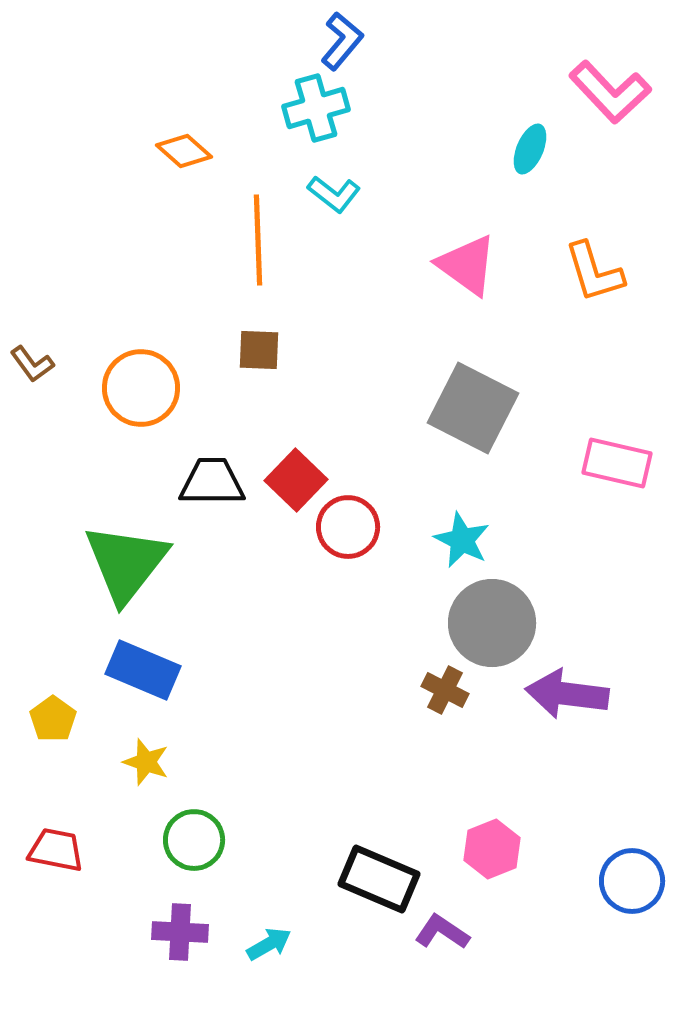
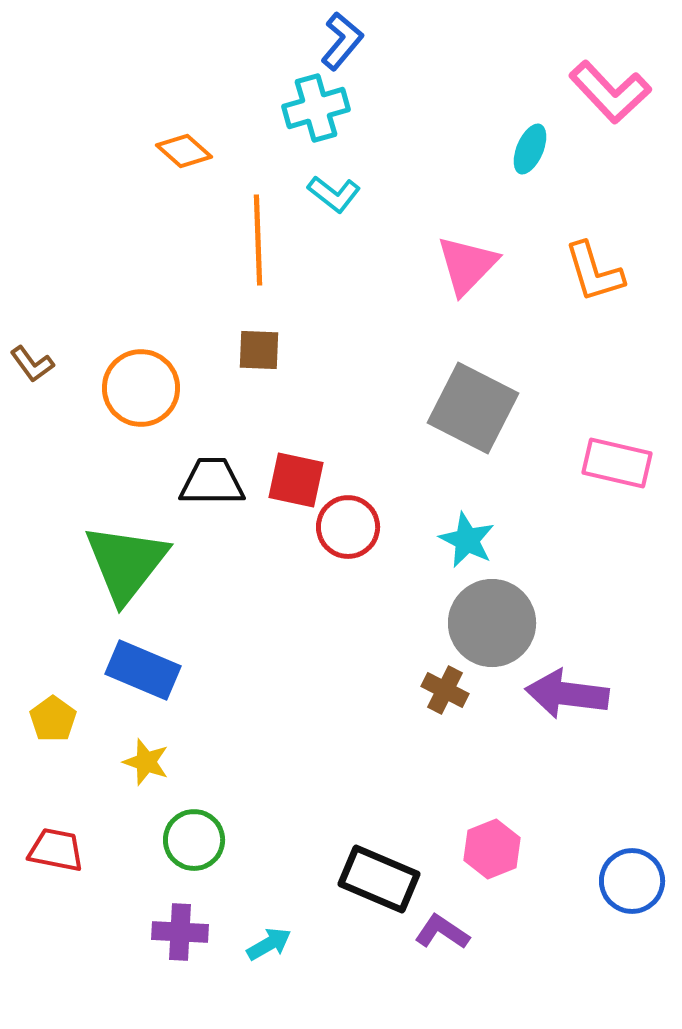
pink triangle: rotated 38 degrees clockwise
red square: rotated 32 degrees counterclockwise
cyan star: moved 5 px right
